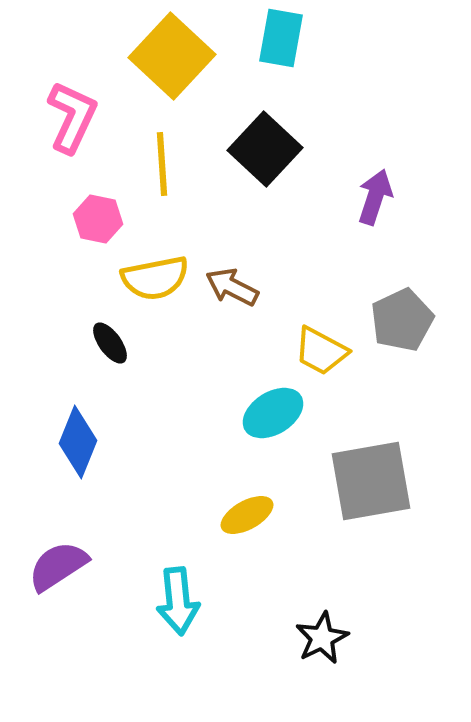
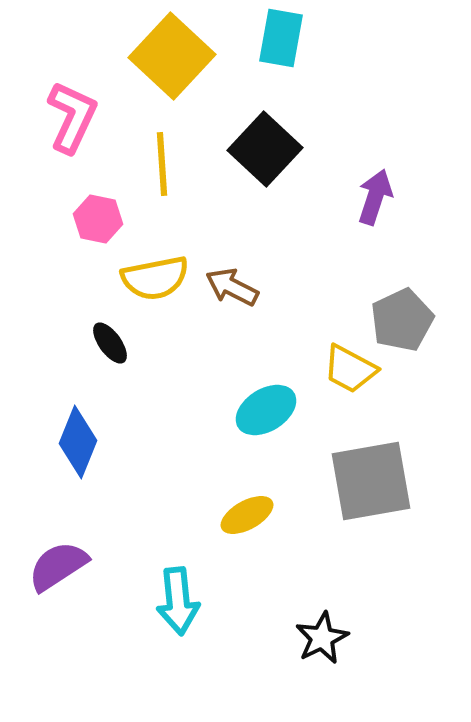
yellow trapezoid: moved 29 px right, 18 px down
cyan ellipse: moved 7 px left, 3 px up
